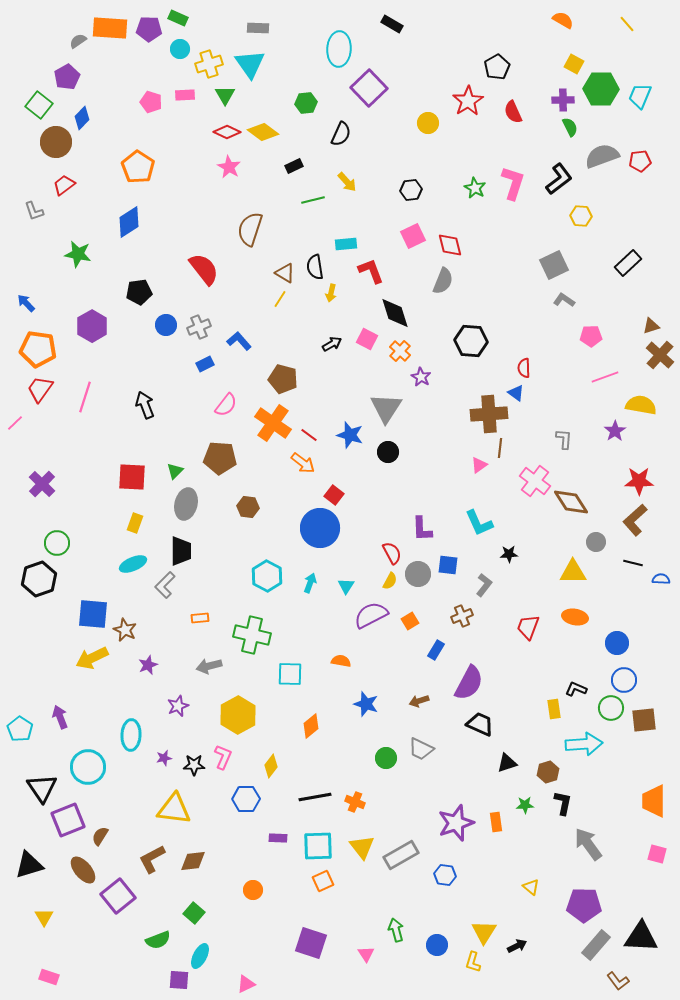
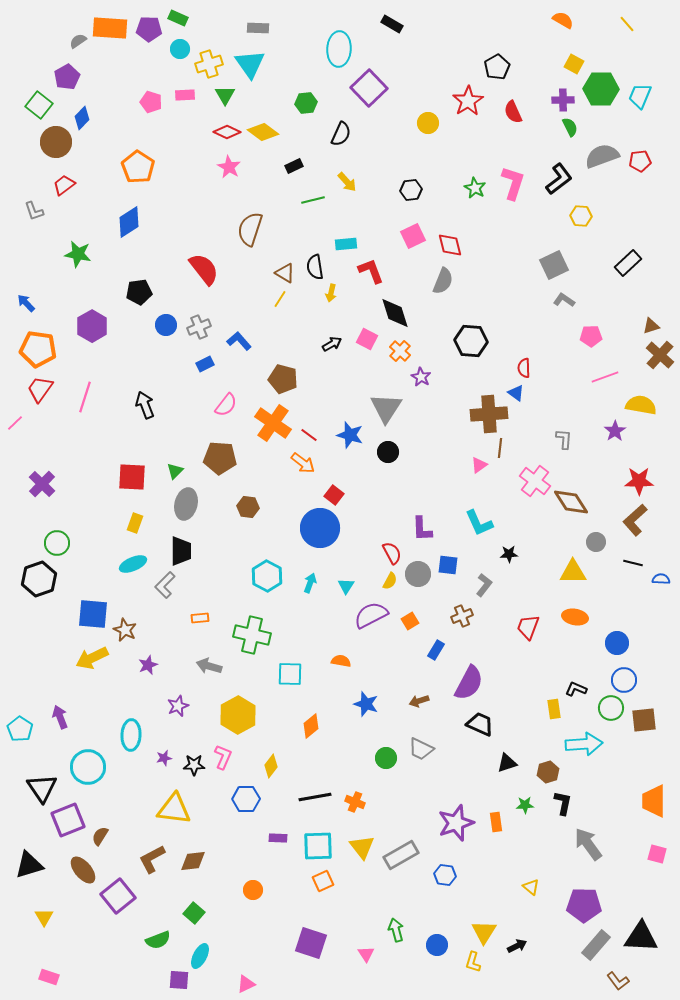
gray arrow at (209, 666): rotated 30 degrees clockwise
